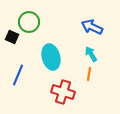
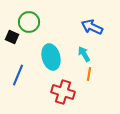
cyan arrow: moved 7 px left
